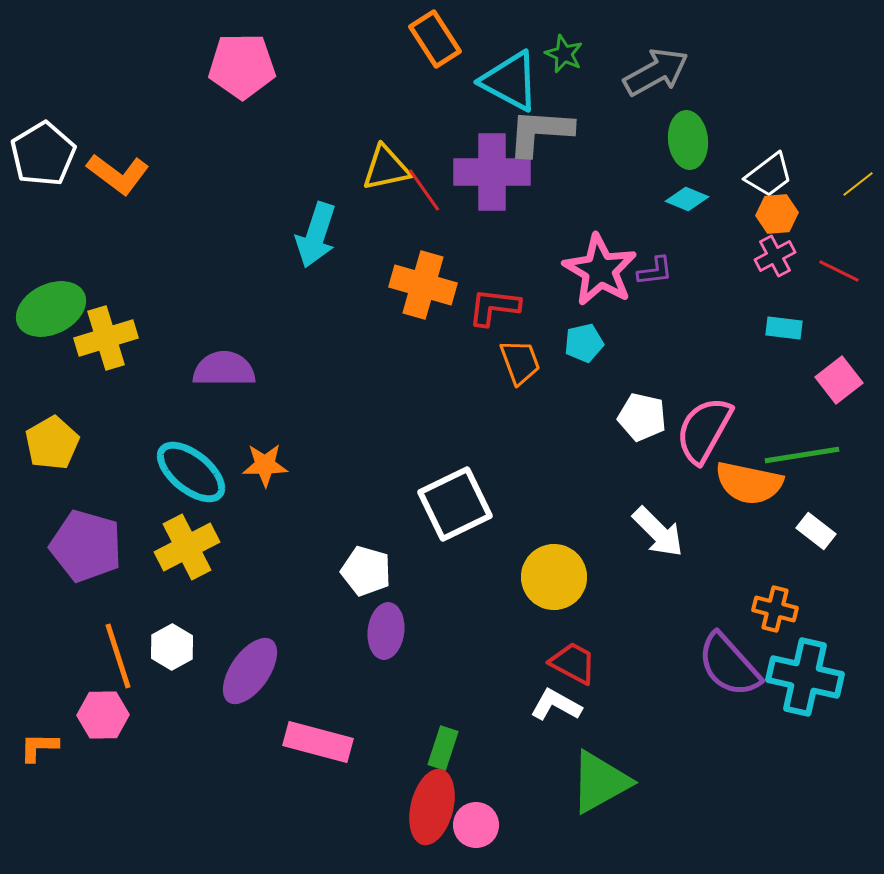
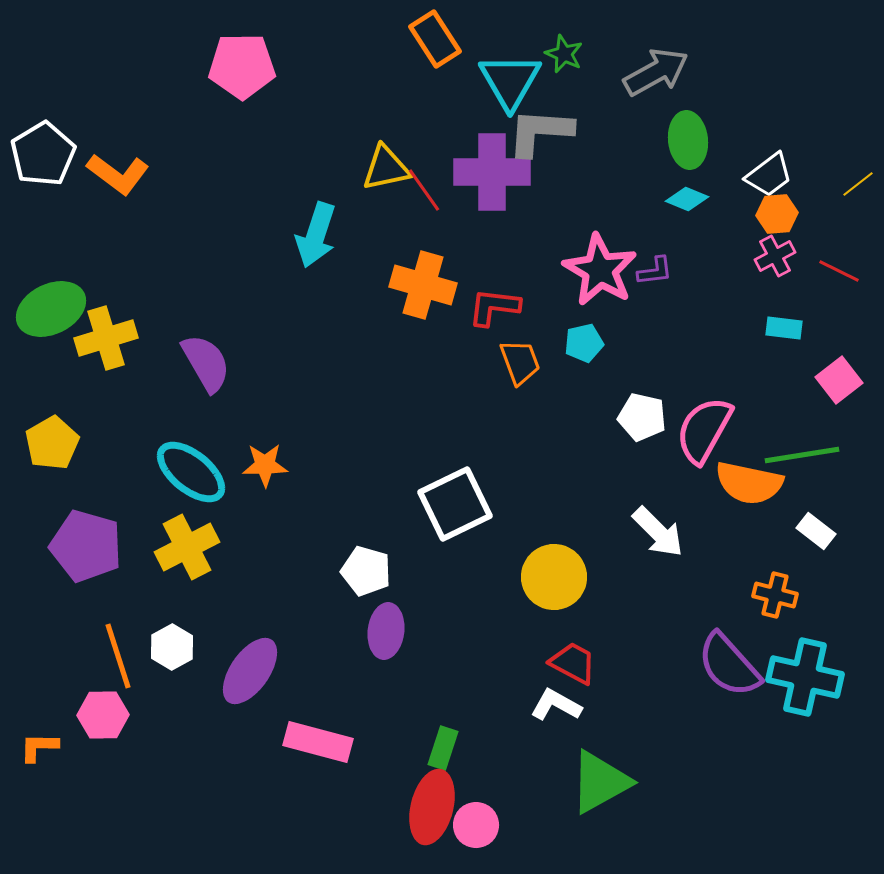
cyan triangle at (510, 81): rotated 32 degrees clockwise
purple semicircle at (224, 369): moved 18 px left, 6 px up; rotated 60 degrees clockwise
orange cross at (775, 609): moved 14 px up
